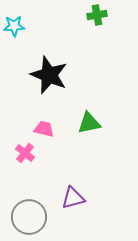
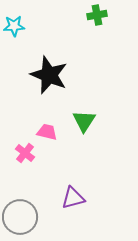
green triangle: moved 5 px left, 2 px up; rotated 45 degrees counterclockwise
pink trapezoid: moved 3 px right, 3 px down
gray circle: moved 9 px left
